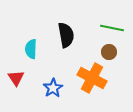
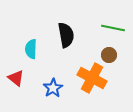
green line: moved 1 px right
brown circle: moved 3 px down
red triangle: rotated 18 degrees counterclockwise
